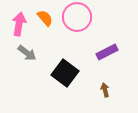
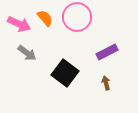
pink arrow: rotated 105 degrees clockwise
brown arrow: moved 1 px right, 7 px up
